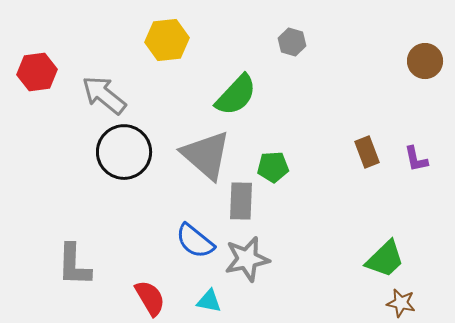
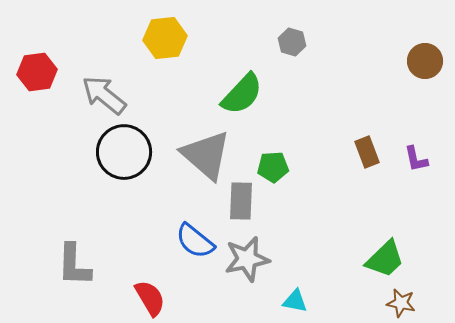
yellow hexagon: moved 2 px left, 2 px up
green semicircle: moved 6 px right, 1 px up
cyan triangle: moved 86 px right
